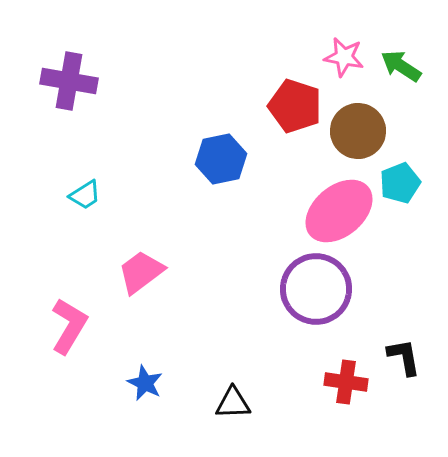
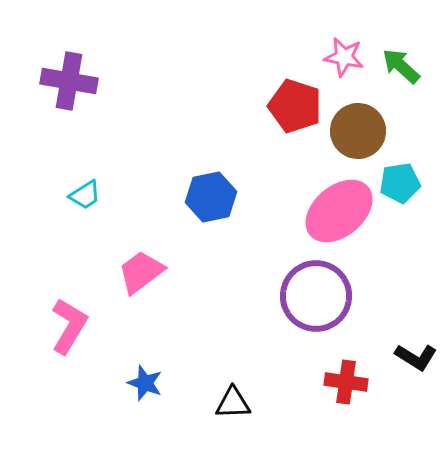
green arrow: rotated 9 degrees clockwise
blue hexagon: moved 10 px left, 38 px down
cyan pentagon: rotated 12 degrees clockwise
purple circle: moved 7 px down
black L-shape: moved 12 px right; rotated 132 degrees clockwise
blue star: rotated 6 degrees counterclockwise
